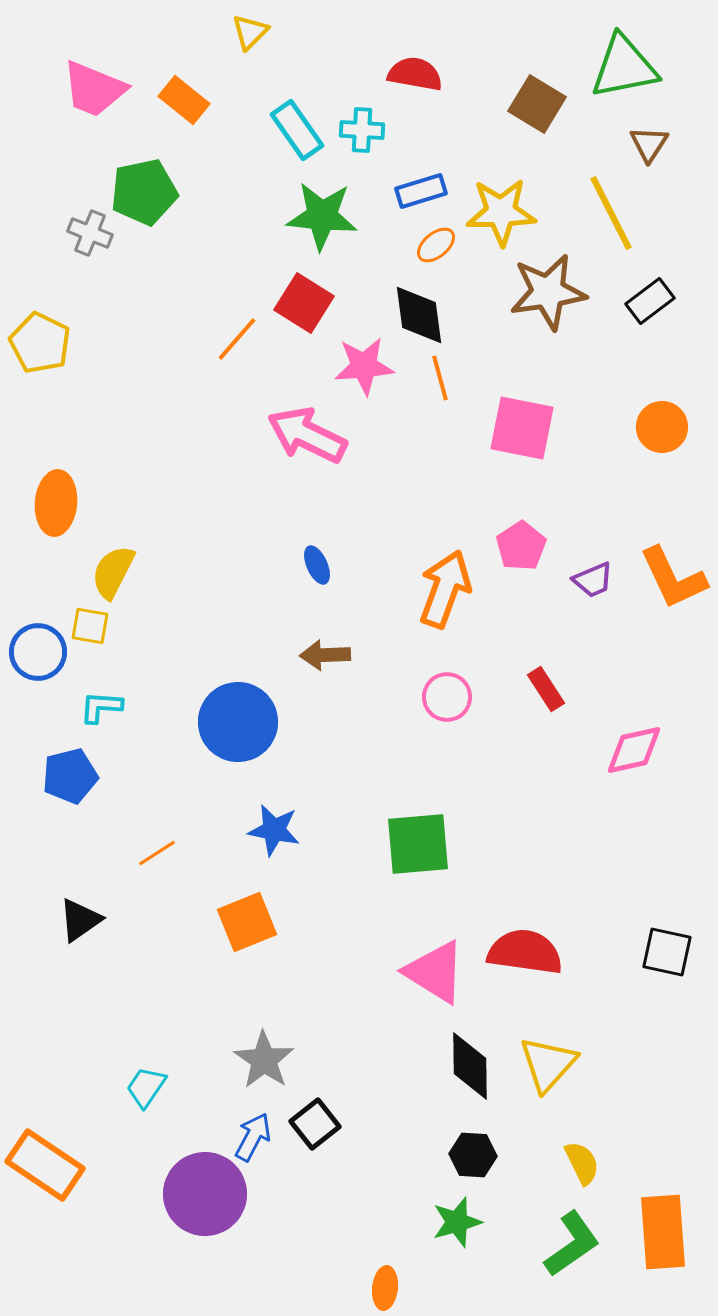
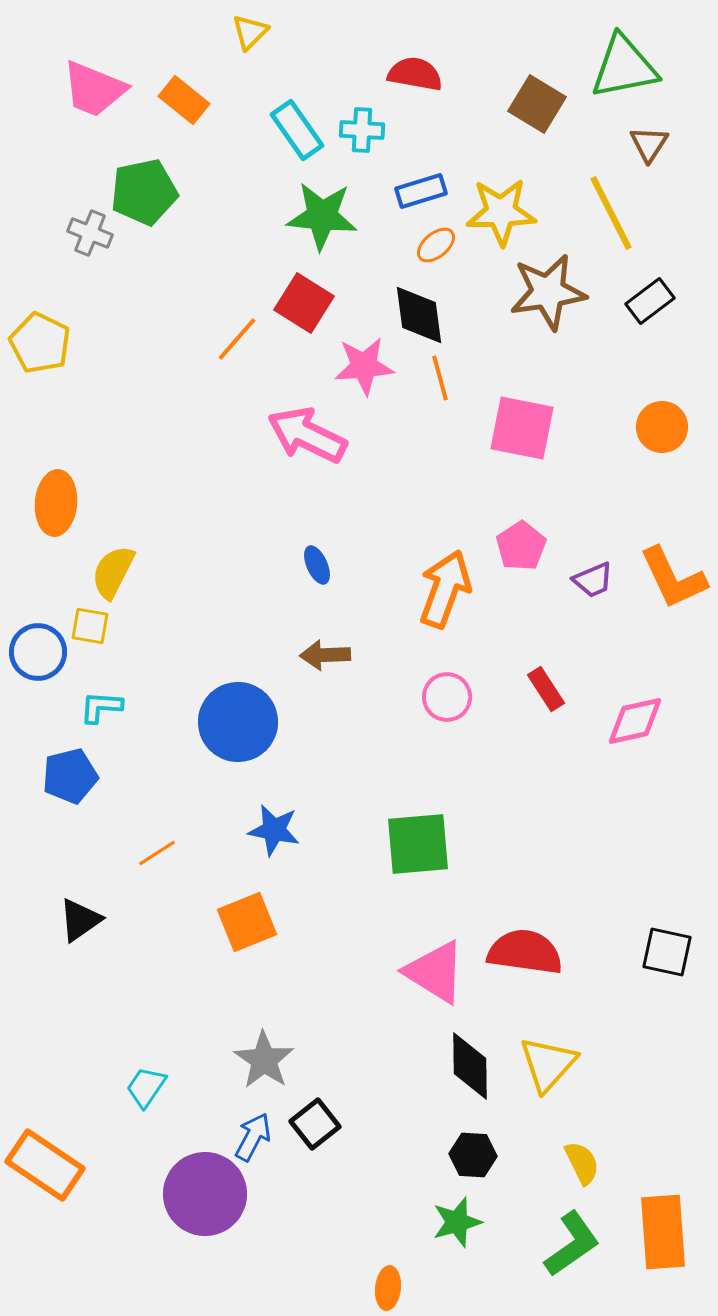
pink diamond at (634, 750): moved 1 px right, 29 px up
orange ellipse at (385, 1288): moved 3 px right
